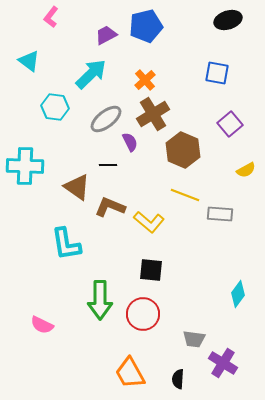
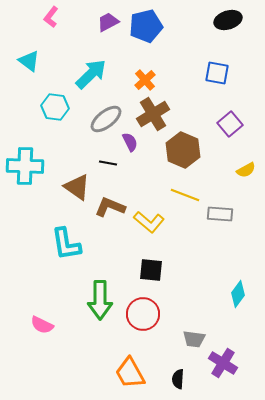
purple trapezoid: moved 2 px right, 13 px up
black line: moved 2 px up; rotated 12 degrees clockwise
